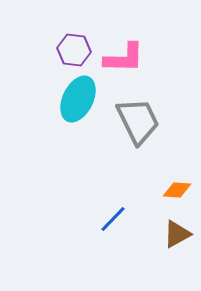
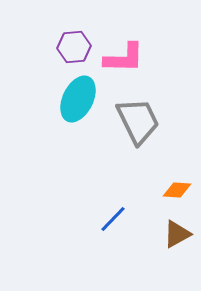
purple hexagon: moved 3 px up; rotated 12 degrees counterclockwise
